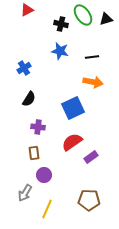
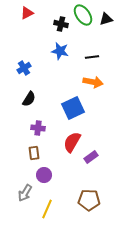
red triangle: moved 3 px down
purple cross: moved 1 px down
red semicircle: rotated 25 degrees counterclockwise
